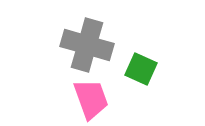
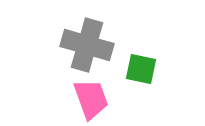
green square: rotated 12 degrees counterclockwise
